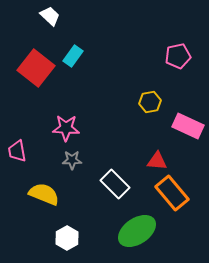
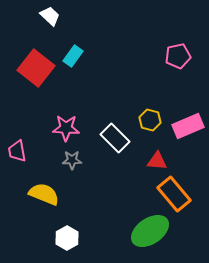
yellow hexagon: moved 18 px down; rotated 25 degrees clockwise
pink rectangle: rotated 48 degrees counterclockwise
white rectangle: moved 46 px up
orange rectangle: moved 2 px right, 1 px down
green ellipse: moved 13 px right
